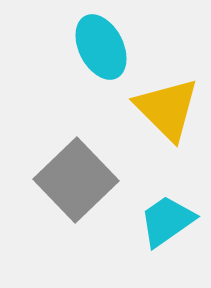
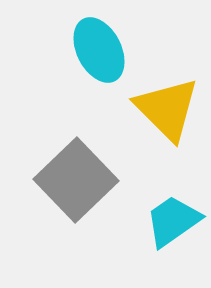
cyan ellipse: moved 2 px left, 3 px down
cyan trapezoid: moved 6 px right
